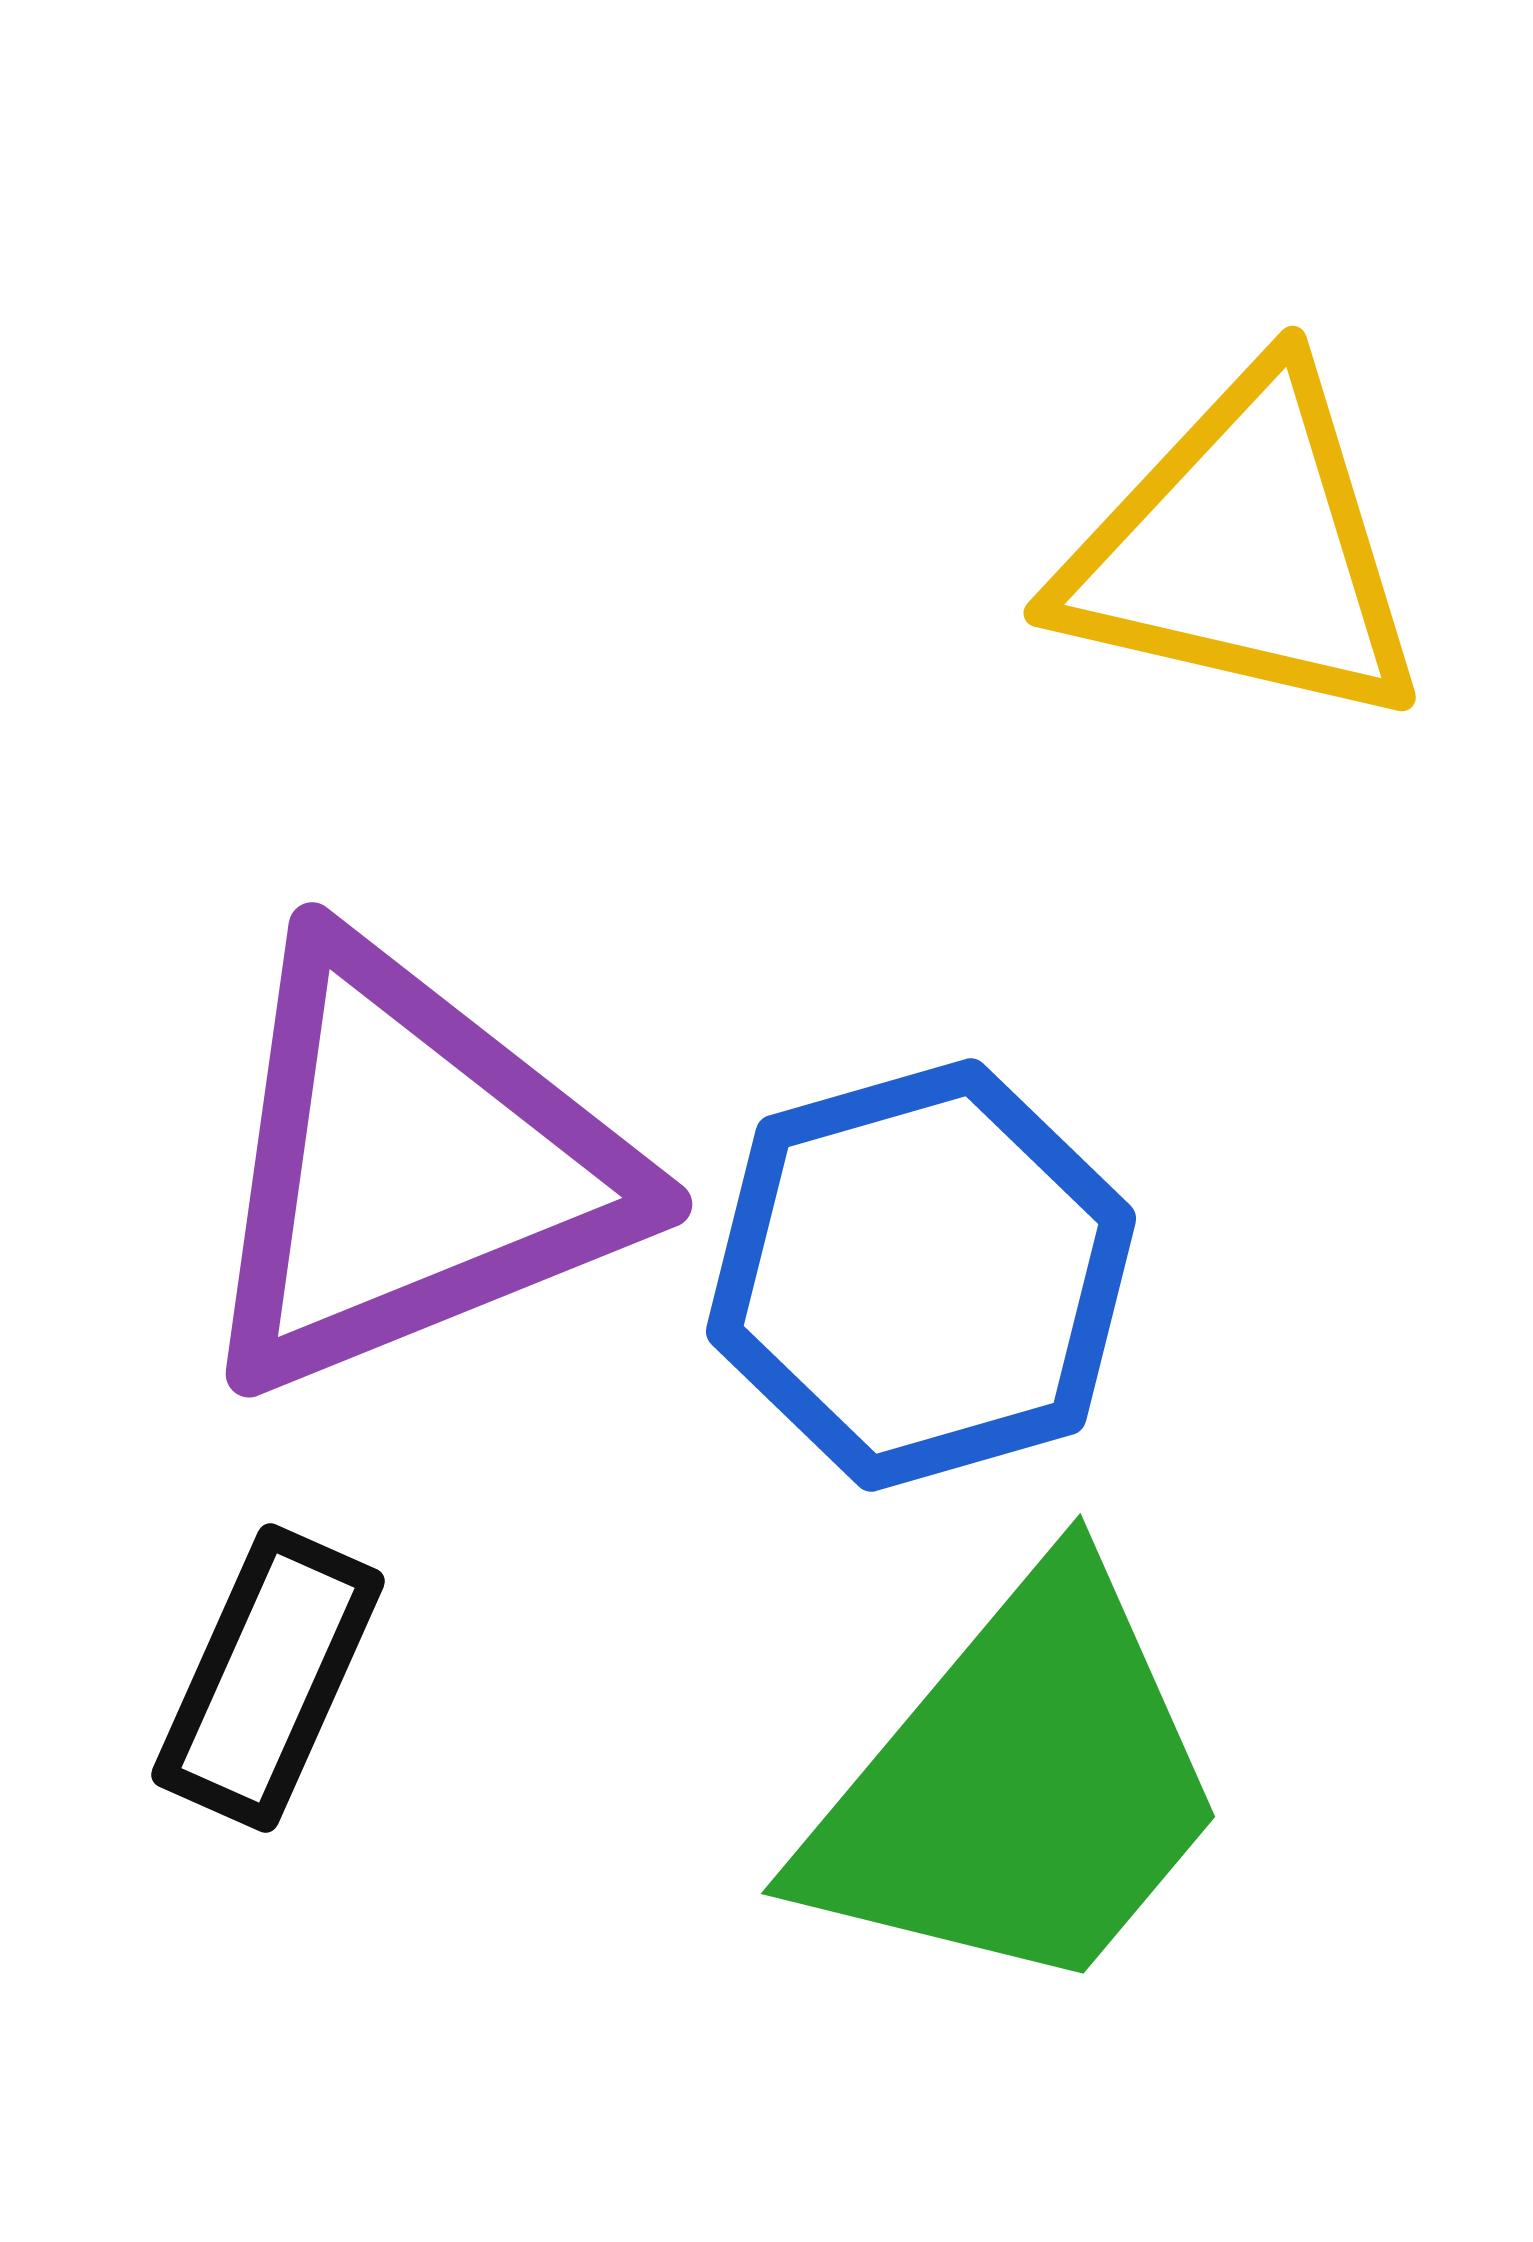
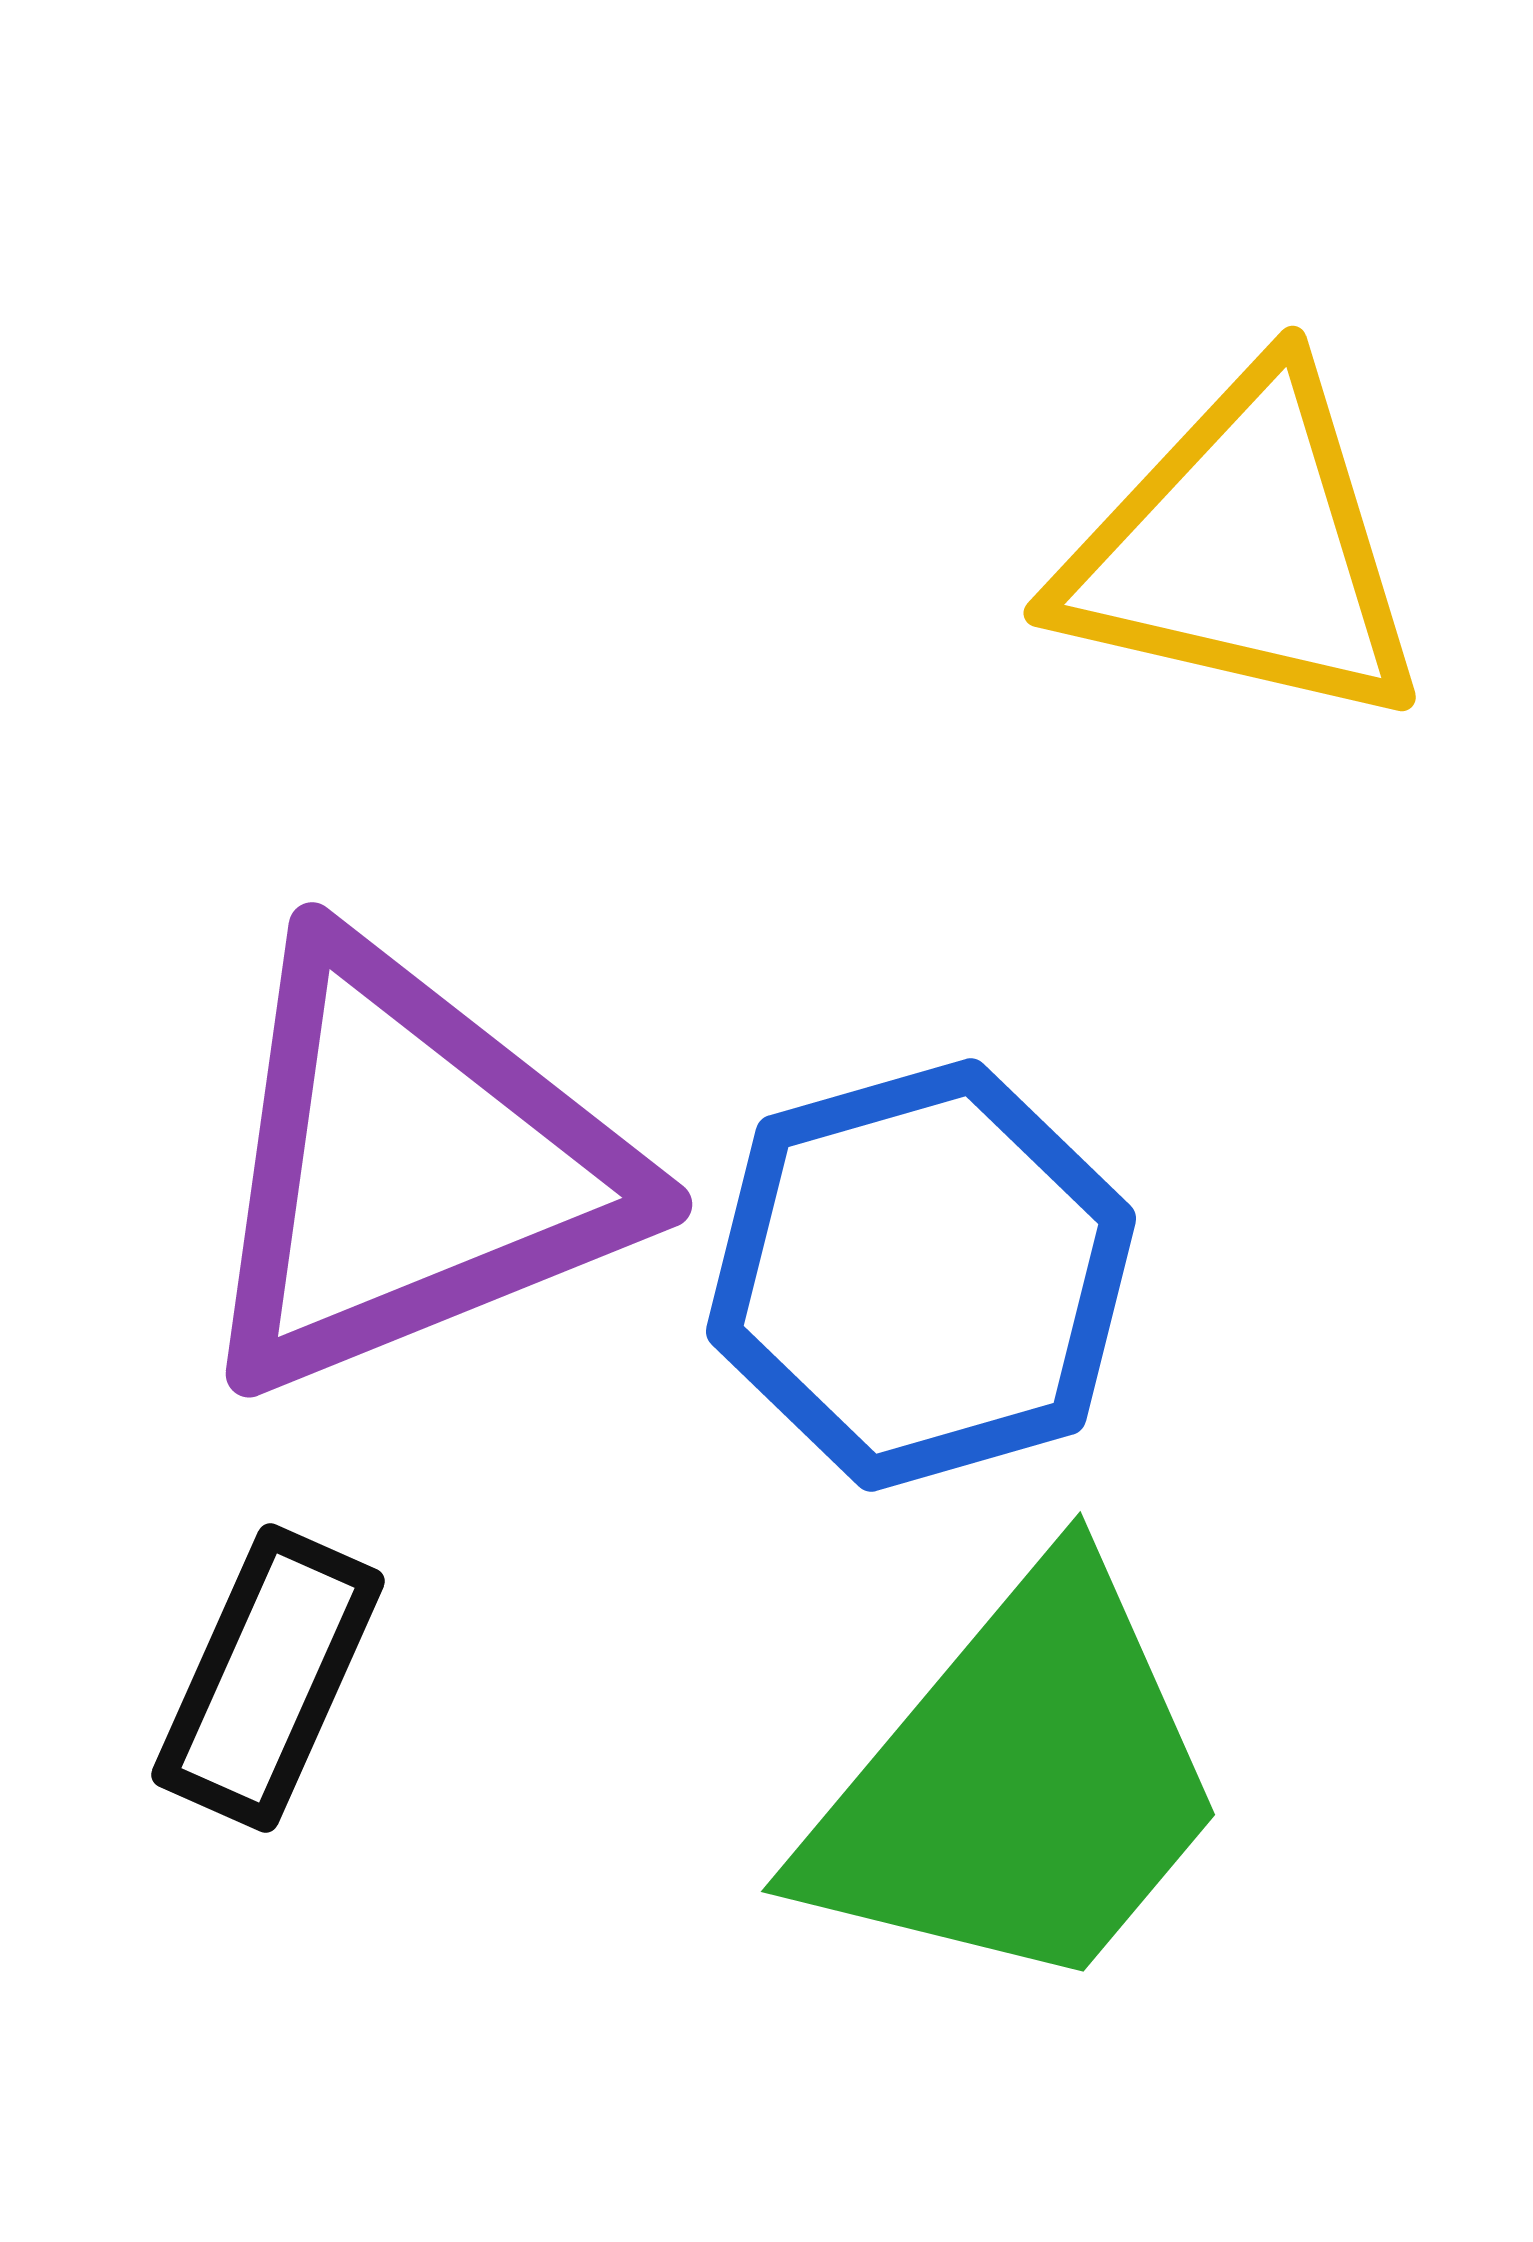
green trapezoid: moved 2 px up
